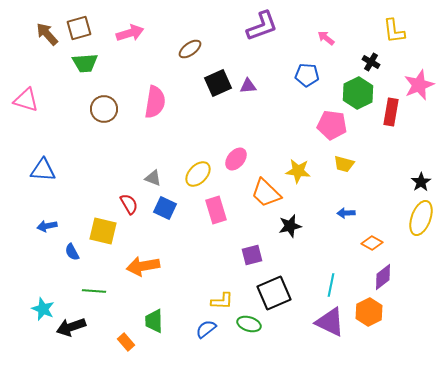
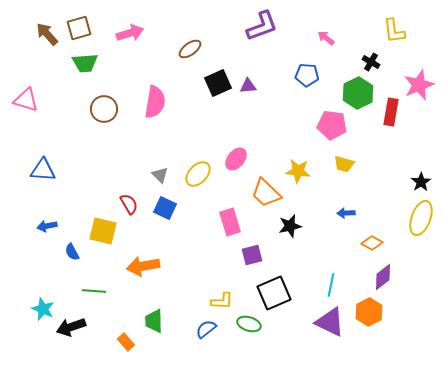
gray triangle at (153, 178): moved 7 px right, 3 px up; rotated 24 degrees clockwise
pink rectangle at (216, 210): moved 14 px right, 12 px down
